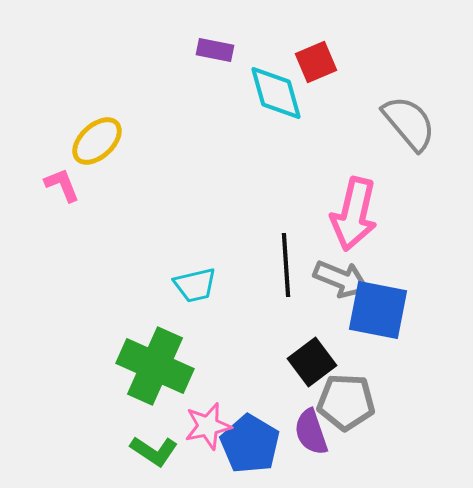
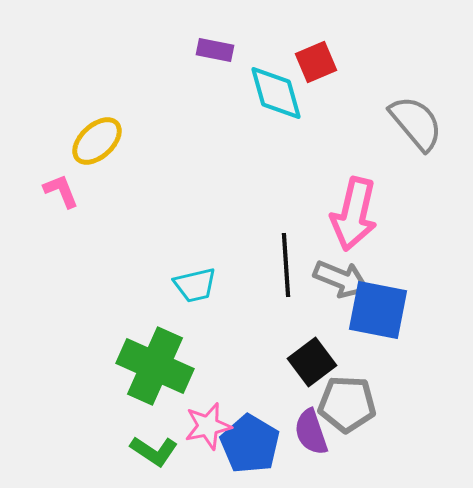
gray semicircle: moved 7 px right
pink L-shape: moved 1 px left, 6 px down
gray pentagon: moved 1 px right, 2 px down
